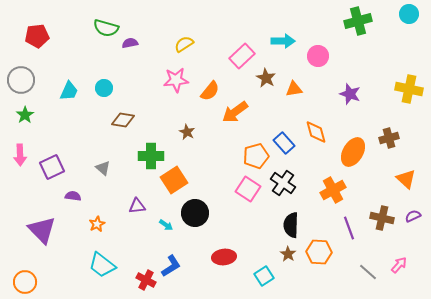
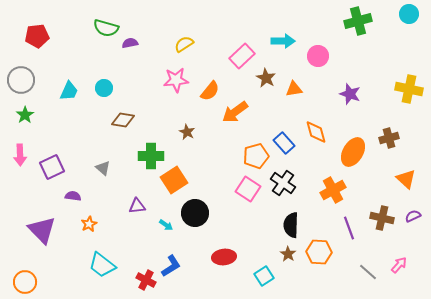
orange star at (97, 224): moved 8 px left
